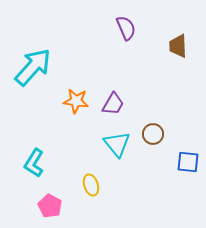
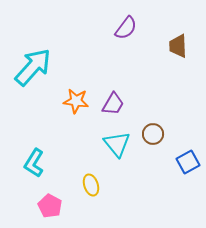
purple semicircle: rotated 60 degrees clockwise
blue square: rotated 35 degrees counterclockwise
